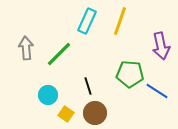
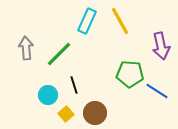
yellow line: rotated 48 degrees counterclockwise
black line: moved 14 px left, 1 px up
yellow square: rotated 14 degrees clockwise
